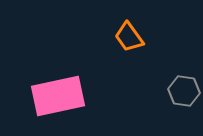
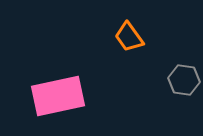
gray hexagon: moved 11 px up
